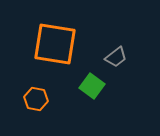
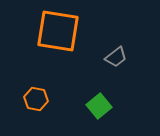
orange square: moved 3 px right, 13 px up
green square: moved 7 px right, 20 px down; rotated 15 degrees clockwise
